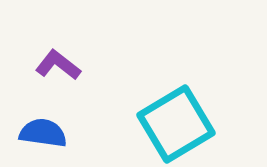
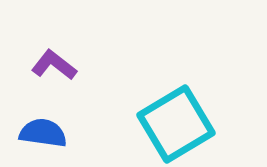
purple L-shape: moved 4 px left
